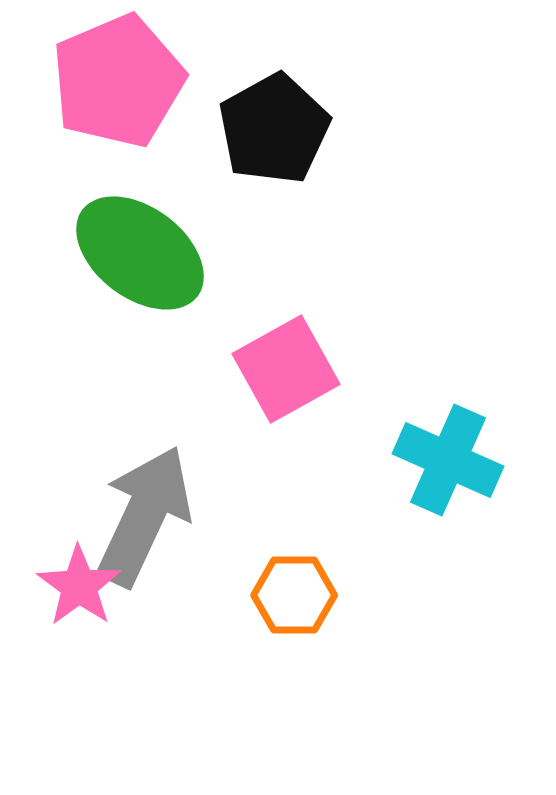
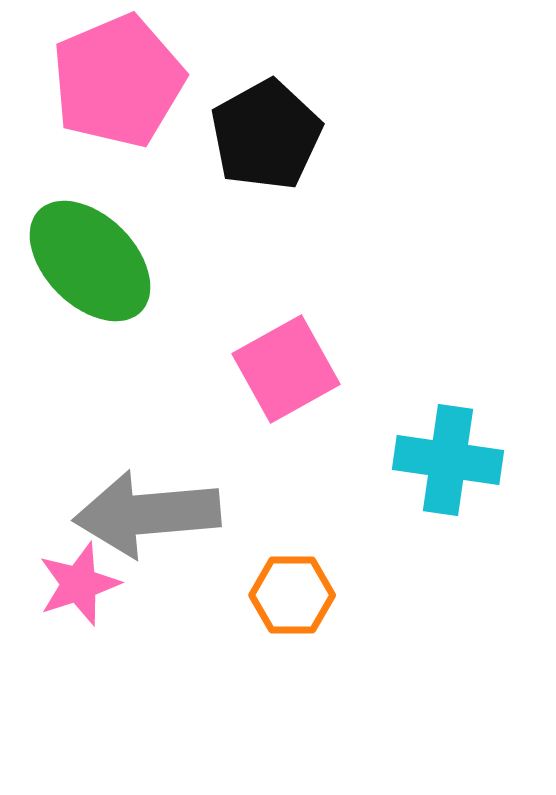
black pentagon: moved 8 px left, 6 px down
green ellipse: moved 50 px left, 8 px down; rotated 8 degrees clockwise
cyan cross: rotated 16 degrees counterclockwise
gray arrow: moved 3 px right, 2 px up; rotated 120 degrees counterclockwise
pink star: moved 2 px up; rotated 18 degrees clockwise
orange hexagon: moved 2 px left
